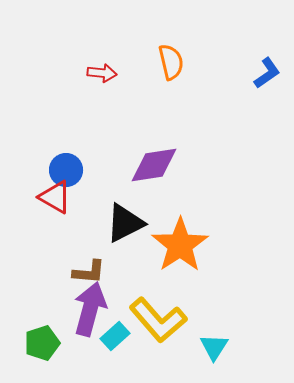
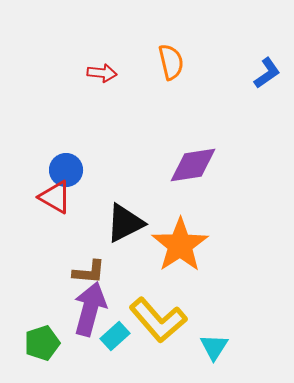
purple diamond: moved 39 px right
